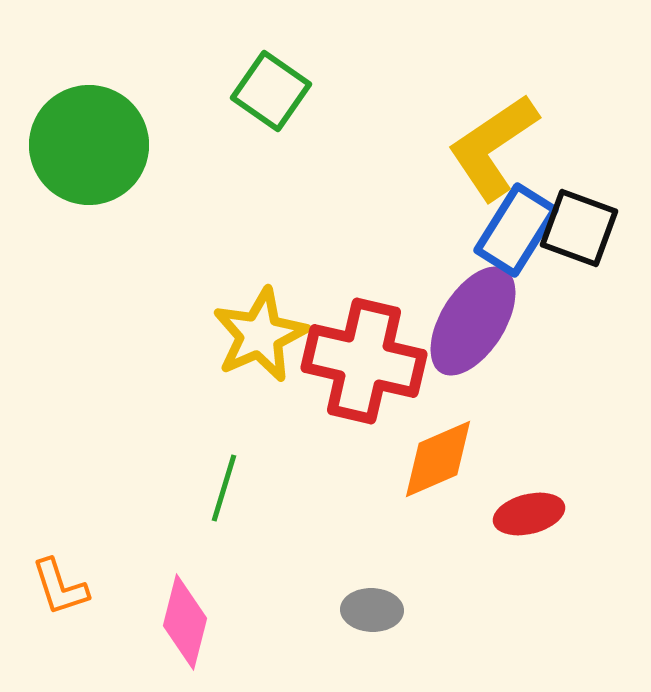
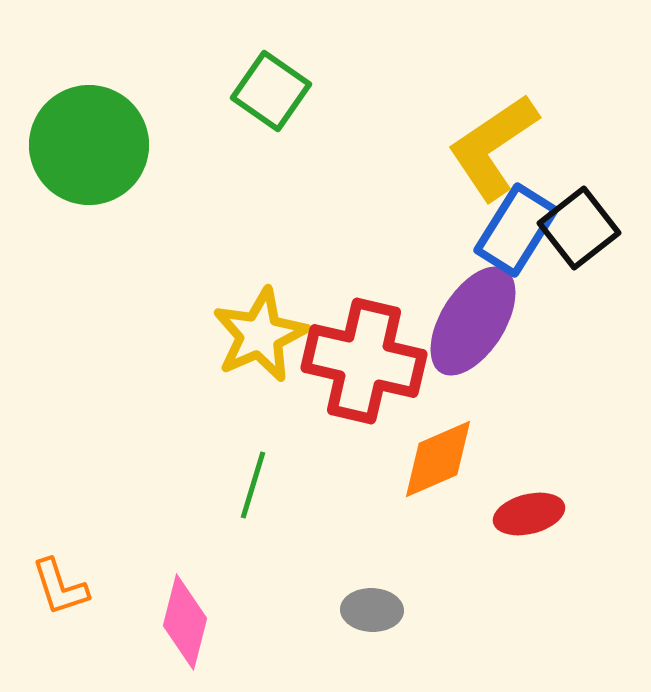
black square: rotated 32 degrees clockwise
green line: moved 29 px right, 3 px up
